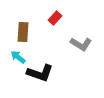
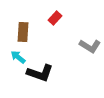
gray L-shape: moved 9 px right, 2 px down
